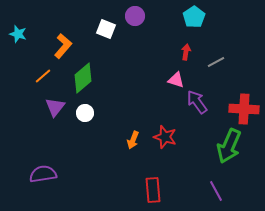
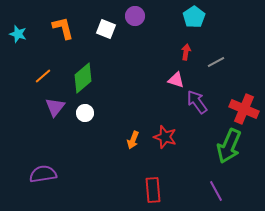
orange L-shape: moved 18 px up; rotated 55 degrees counterclockwise
red cross: rotated 20 degrees clockwise
